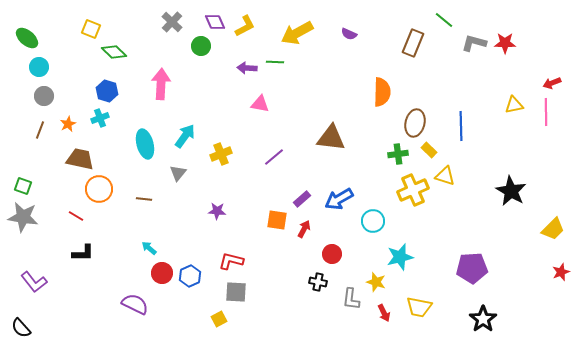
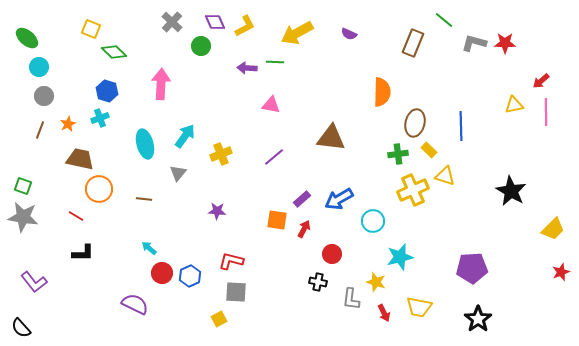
red arrow at (552, 83): moved 11 px left, 2 px up; rotated 18 degrees counterclockwise
pink triangle at (260, 104): moved 11 px right, 1 px down
black star at (483, 319): moved 5 px left
